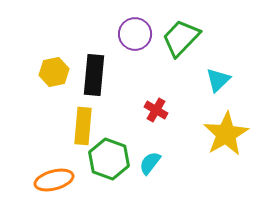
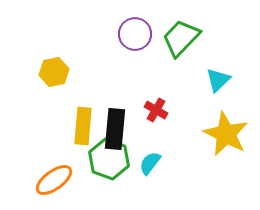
black rectangle: moved 21 px right, 54 px down
yellow star: rotated 15 degrees counterclockwise
orange ellipse: rotated 21 degrees counterclockwise
